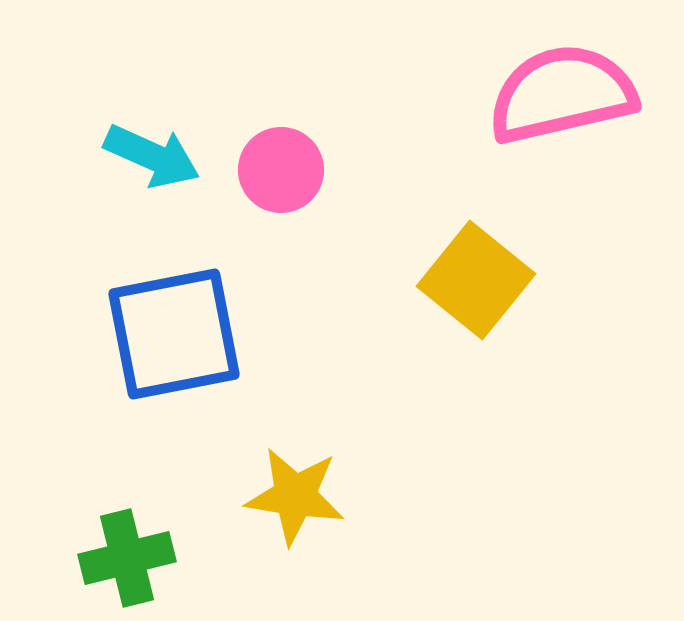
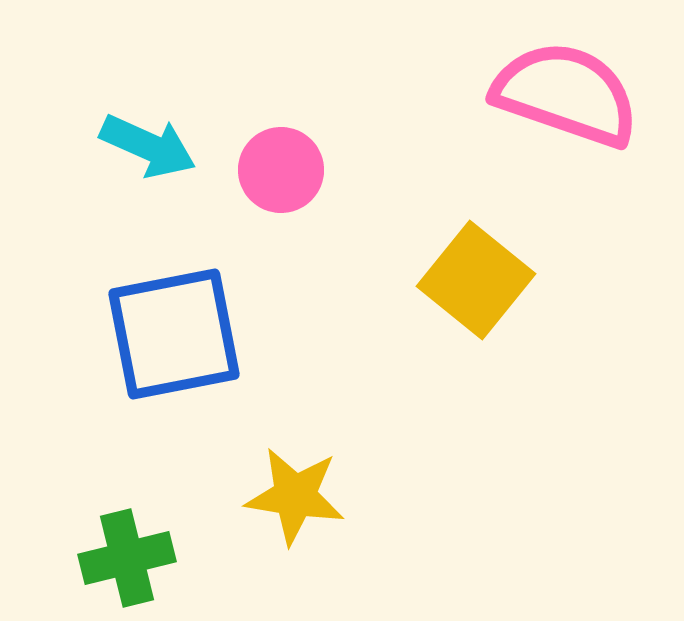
pink semicircle: moved 4 px right; rotated 32 degrees clockwise
cyan arrow: moved 4 px left, 10 px up
